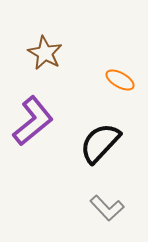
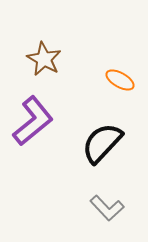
brown star: moved 1 px left, 6 px down
black semicircle: moved 2 px right
